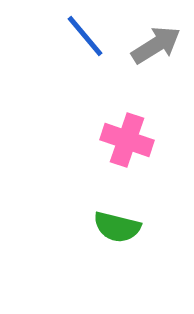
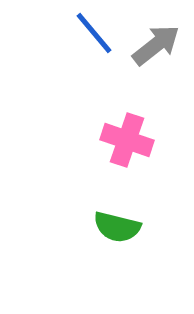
blue line: moved 9 px right, 3 px up
gray arrow: rotated 6 degrees counterclockwise
